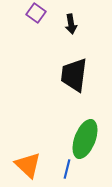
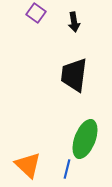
black arrow: moved 3 px right, 2 px up
